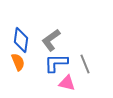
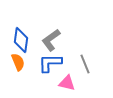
blue L-shape: moved 6 px left
